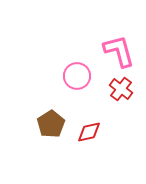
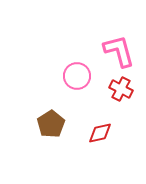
red cross: rotated 10 degrees counterclockwise
red diamond: moved 11 px right, 1 px down
